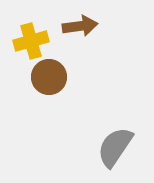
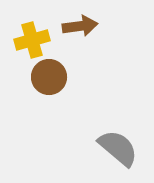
yellow cross: moved 1 px right, 1 px up
gray semicircle: moved 3 px right, 1 px down; rotated 96 degrees clockwise
